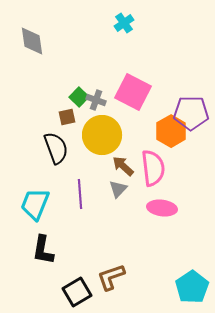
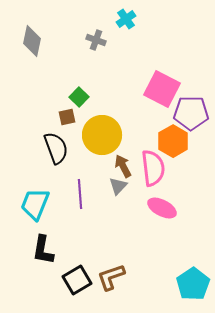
cyan cross: moved 2 px right, 4 px up
gray diamond: rotated 20 degrees clockwise
pink square: moved 29 px right, 3 px up
gray cross: moved 60 px up
orange hexagon: moved 2 px right, 10 px down
brown arrow: rotated 20 degrees clockwise
gray triangle: moved 3 px up
pink ellipse: rotated 20 degrees clockwise
cyan pentagon: moved 1 px right, 3 px up
black square: moved 12 px up
